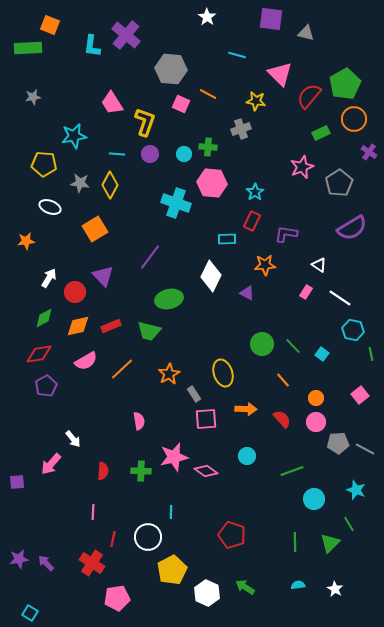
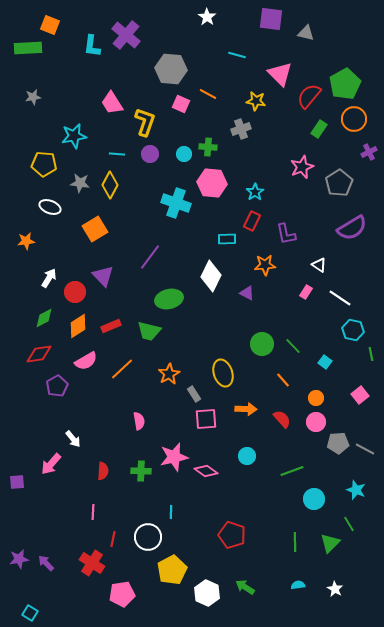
green rectangle at (321, 133): moved 2 px left, 4 px up; rotated 30 degrees counterclockwise
purple cross at (369, 152): rotated 28 degrees clockwise
purple L-shape at (286, 234): rotated 110 degrees counterclockwise
orange diamond at (78, 326): rotated 20 degrees counterclockwise
cyan square at (322, 354): moved 3 px right, 8 px down
purple pentagon at (46, 386): moved 11 px right
pink pentagon at (117, 598): moved 5 px right, 4 px up
